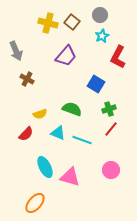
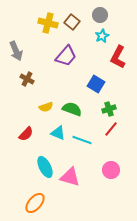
yellow semicircle: moved 6 px right, 7 px up
